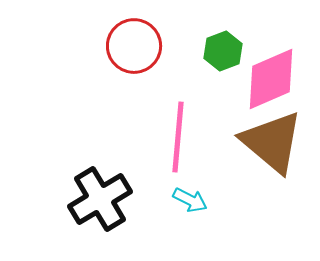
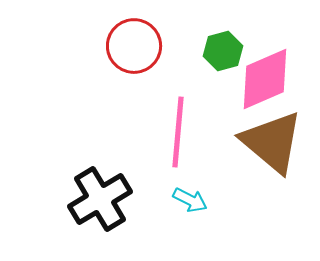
green hexagon: rotated 6 degrees clockwise
pink diamond: moved 6 px left
pink line: moved 5 px up
